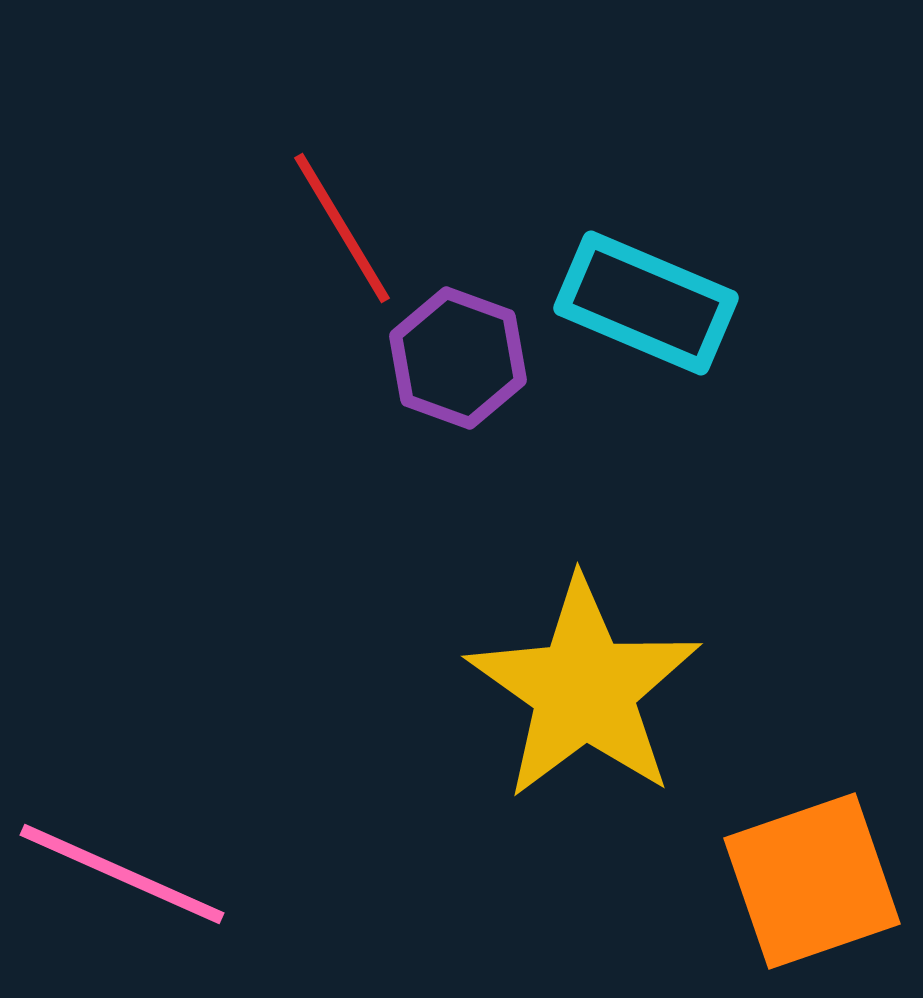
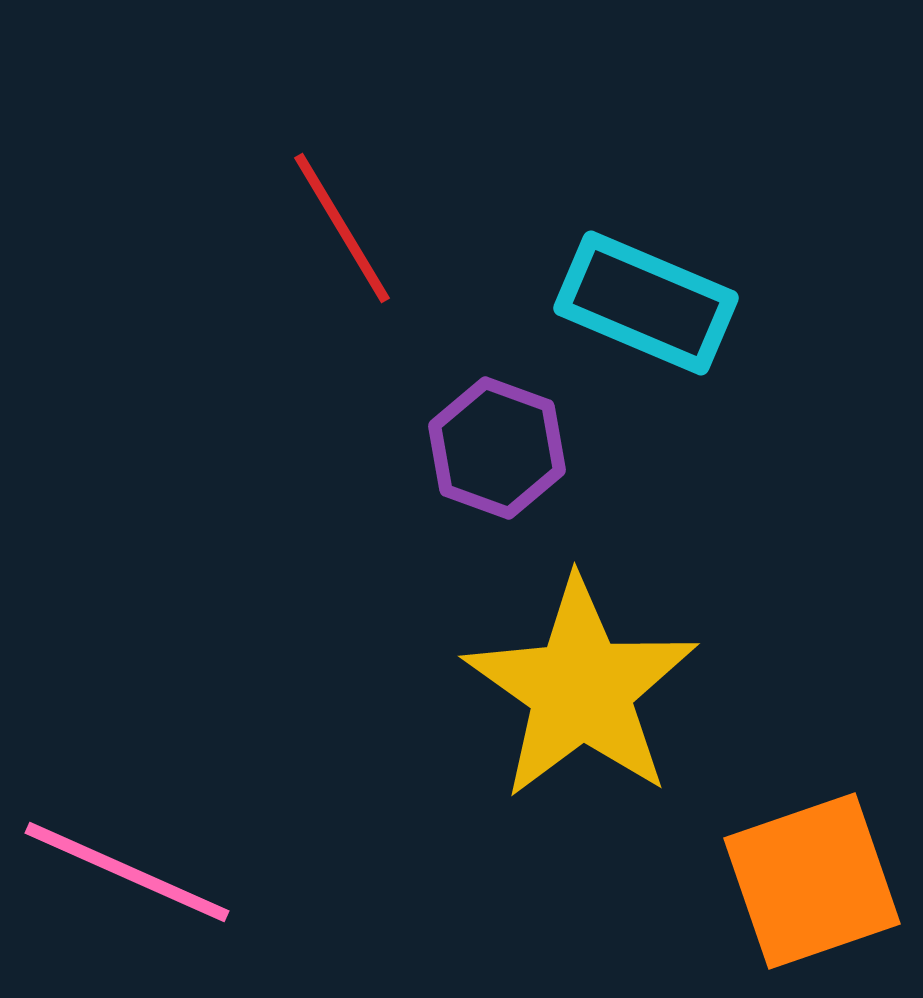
purple hexagon: moved 39 px right, 90 px down
yellow star: moved 3 px left
pink line: moved 5 px right, 2 px up
